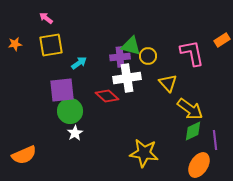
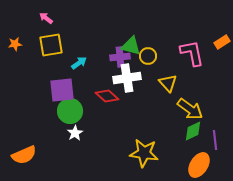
orange rectangle: moved 2 px down
